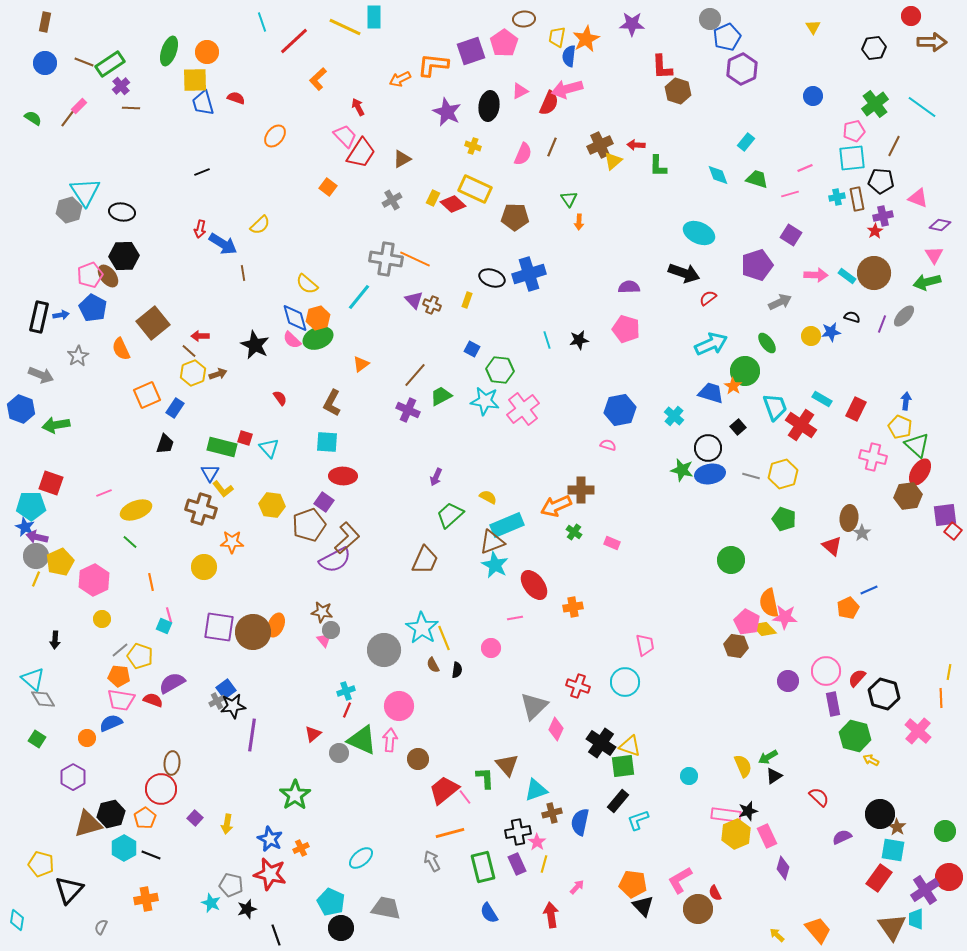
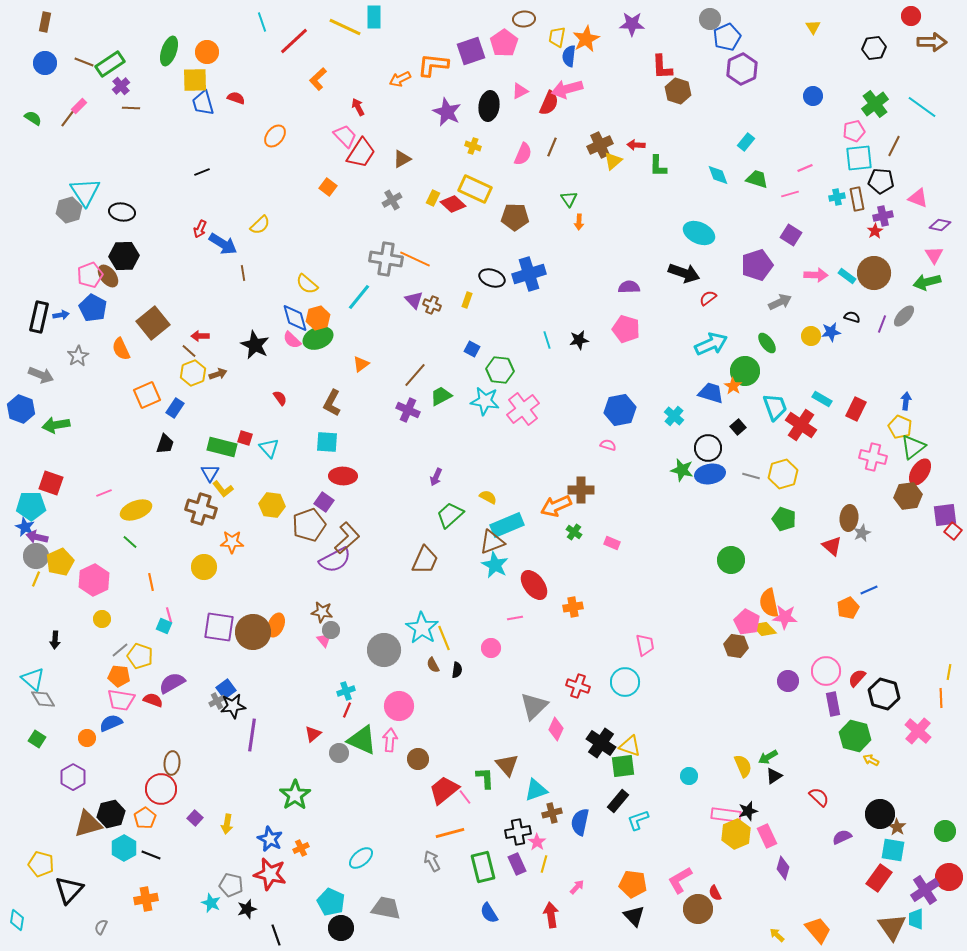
cyan square at (852, 158): moved 7 px right
red arrow at (200, 229): rotated 12 degrees clockwise
green triangle at (917, 445): moved 4 px left, 2 px down; rotated 40 degrees clockwise
gray star at (862, 533): rotated 12 degrees clockwise
black triangle at (643, 906): moved 9 px left, 10 px down
